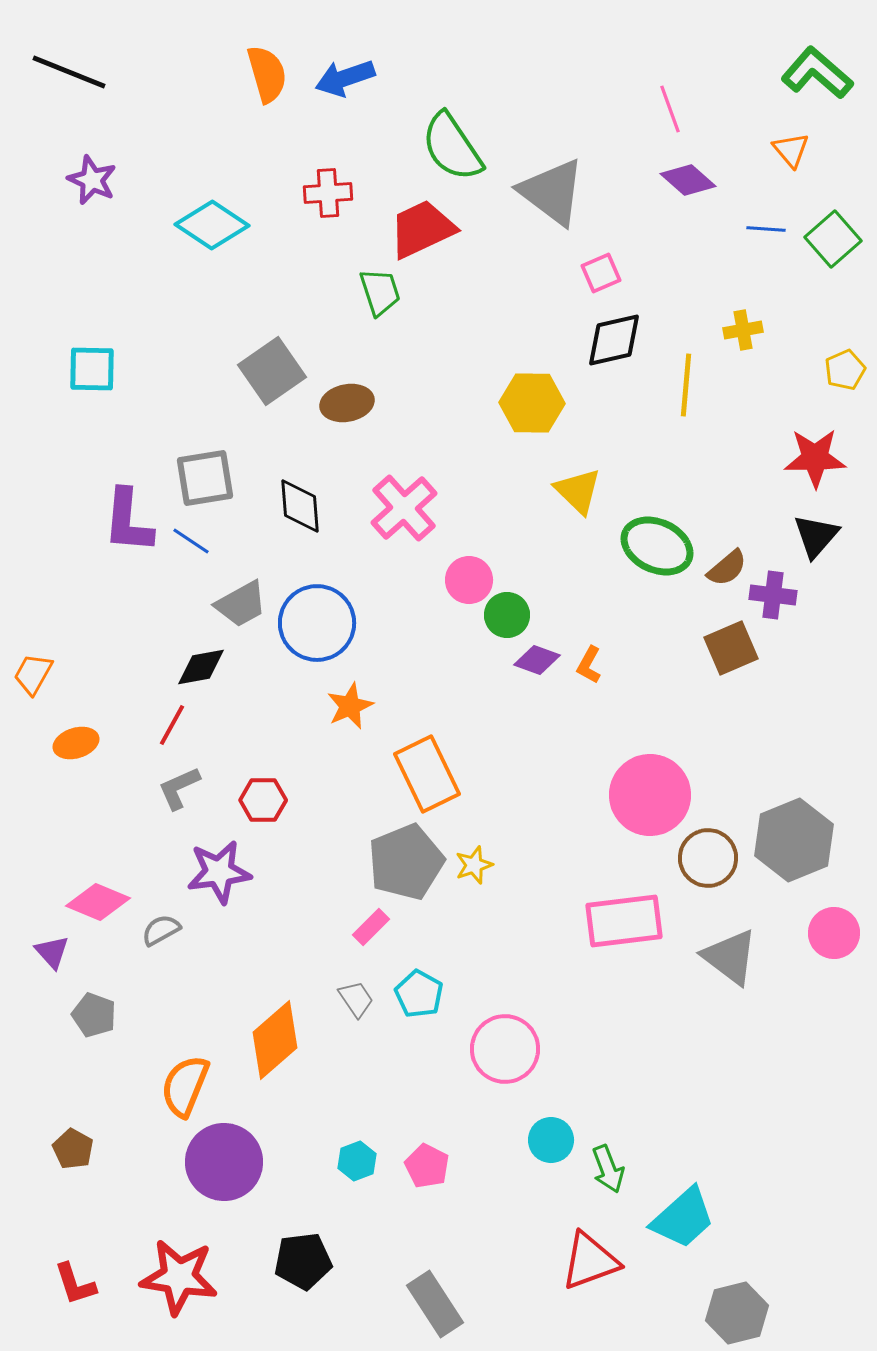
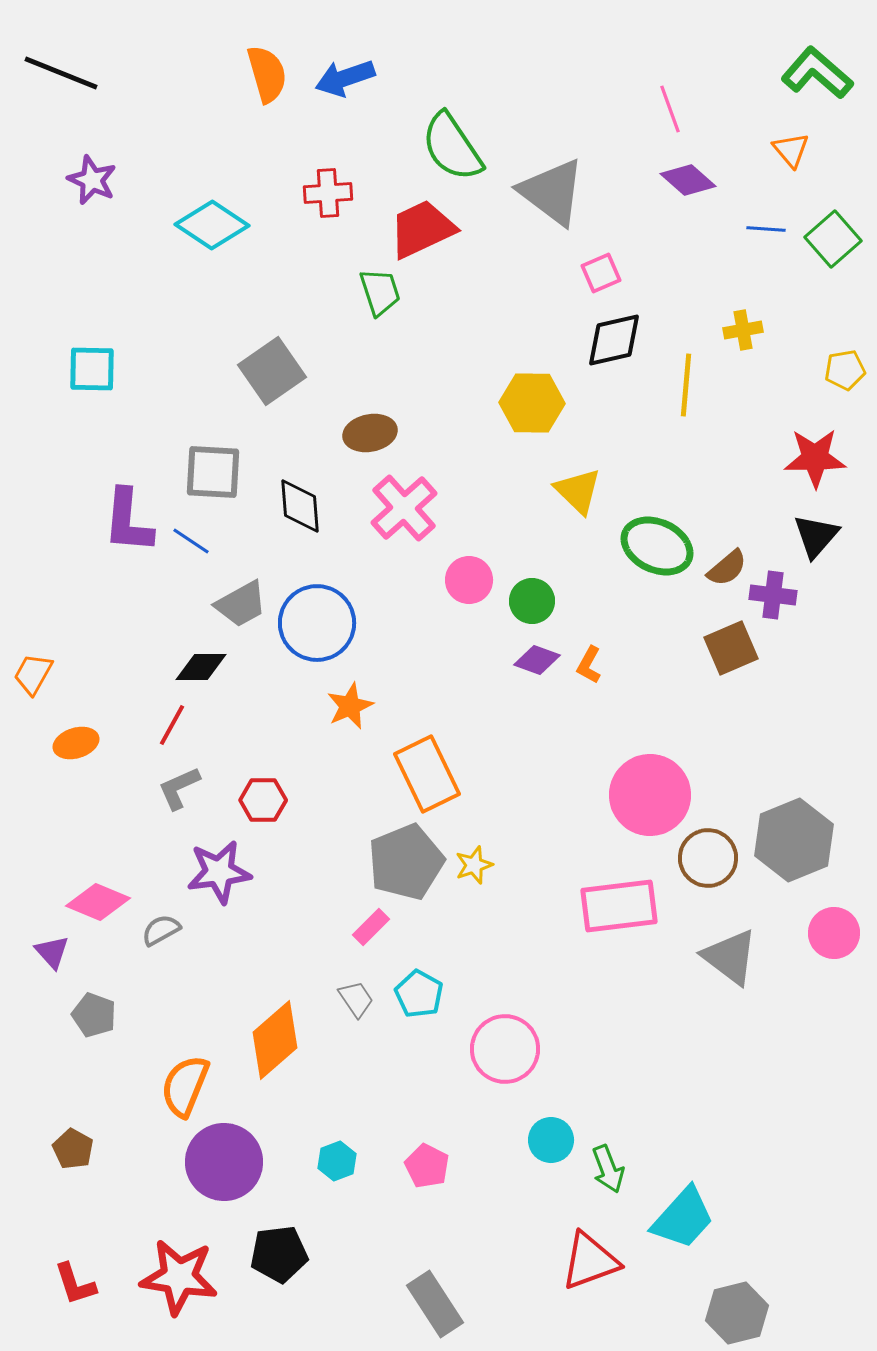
black line at (69, 72): moved 8 px left, 1 px down
yellow pentagon at (845, 370): rotated 15 degrees clockwise
brown ellipse at (347, 403): moved 23 px right, 30 px down
gray square at (205, 478): moved 8 px right, 6 px up; rotated 12 degrees clockwise
green circle at (507, 615): moved 25 px right, 14 px up
black diamond at (201, 667): rotated 10 degrees clockwise
pink rectangle at (624, 921): moved 5 px left, 15 px up
cyan hexagon at (357, 1161): moved 20 px left
cyan trapezoid at (683, 1218): rotated 6 degrees counterclockwise
black pentagon at (303, 1261): moved 24 px left, 7 px up
